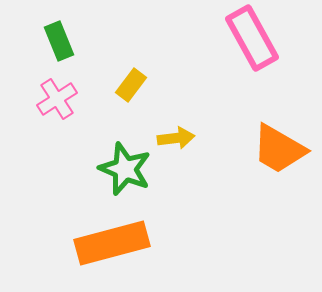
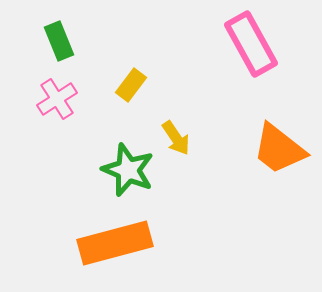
pink rectangle: moved 1 px left, 6 px down
yellow arrow: rotated 63 degrees clockwise
orange trapezoid: rotated 8 degrees clockwise
green star: moved 3 px right, 1 px down
orange rectangle: moved 3 px right
